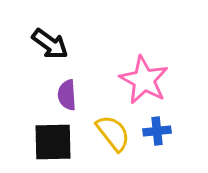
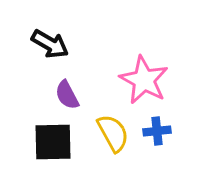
black arrow: rotated 6 degrees counterclockwise
purple semicircle: rotated 24 degrees counterclockwise
yellow semicircle: rotated 9 degrees clockwise
